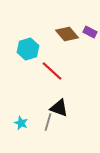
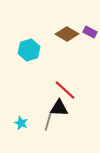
brown diamond: rotated 20 degrees counterclockwise
cyan hexagon: moved 1 px right, 1 px down
red line: moved 13 px right, 19 px down
black triangle: rotated 18 degrees counterclockwise
